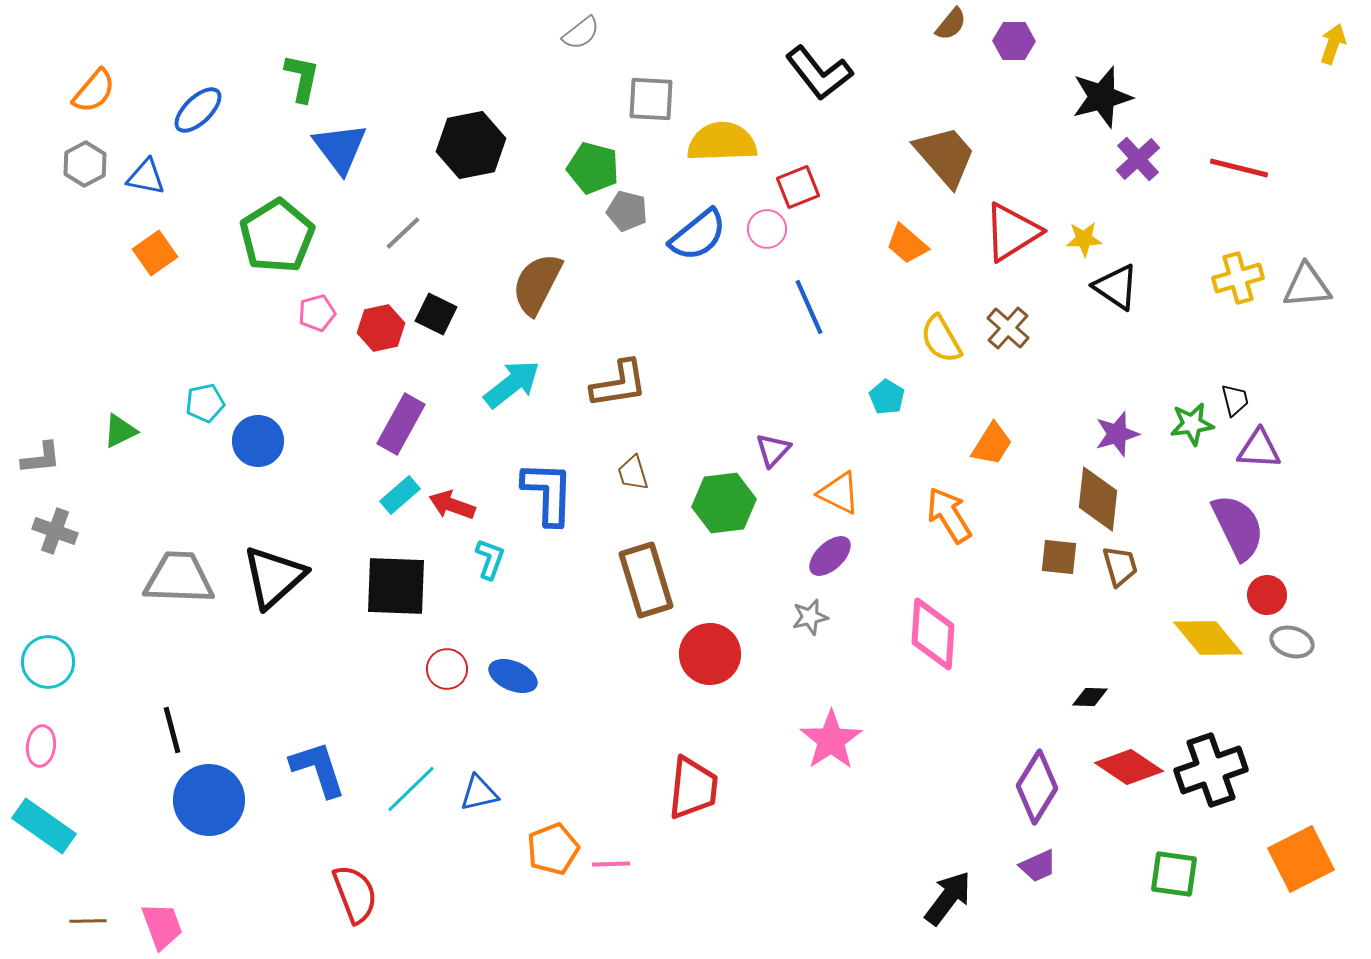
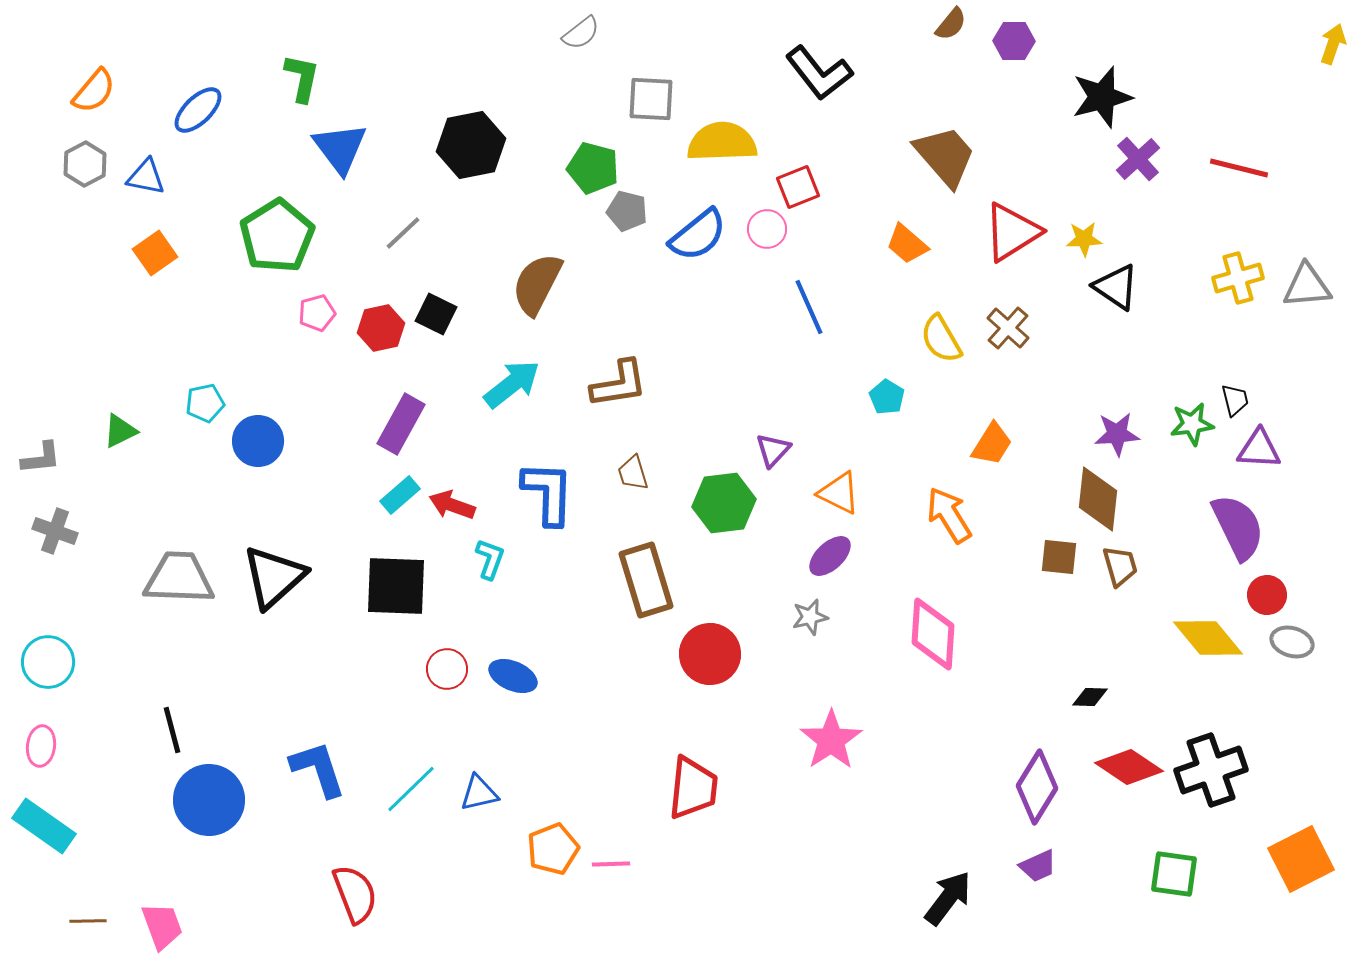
purple star at (1117, 434): rotated 12 degrees clockwise
